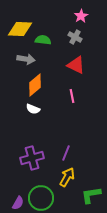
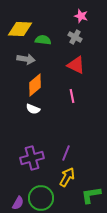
pink star: rotated 24 degrees counterclockwise
